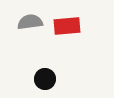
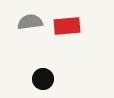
black circle: moved 2 px left
